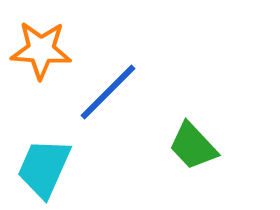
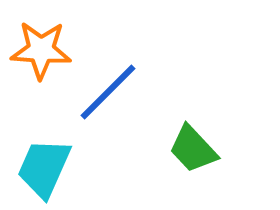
green trapezoid: moved 3 px down
